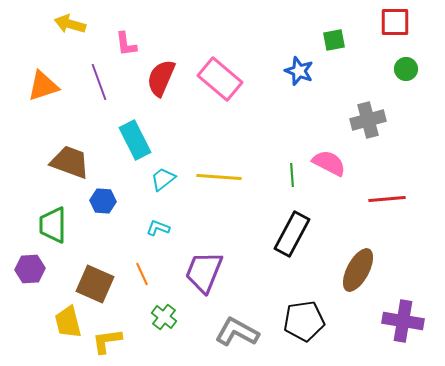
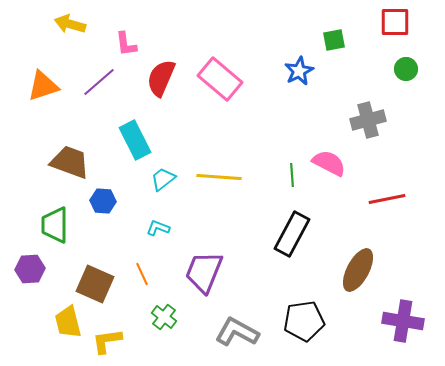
blue star: rotated 24 degrees clockwise
purple line: rotated 69 degrees clockwise
red line: rotated 6 degrees counterclockwise
green trapezoid: moved 2 px right
